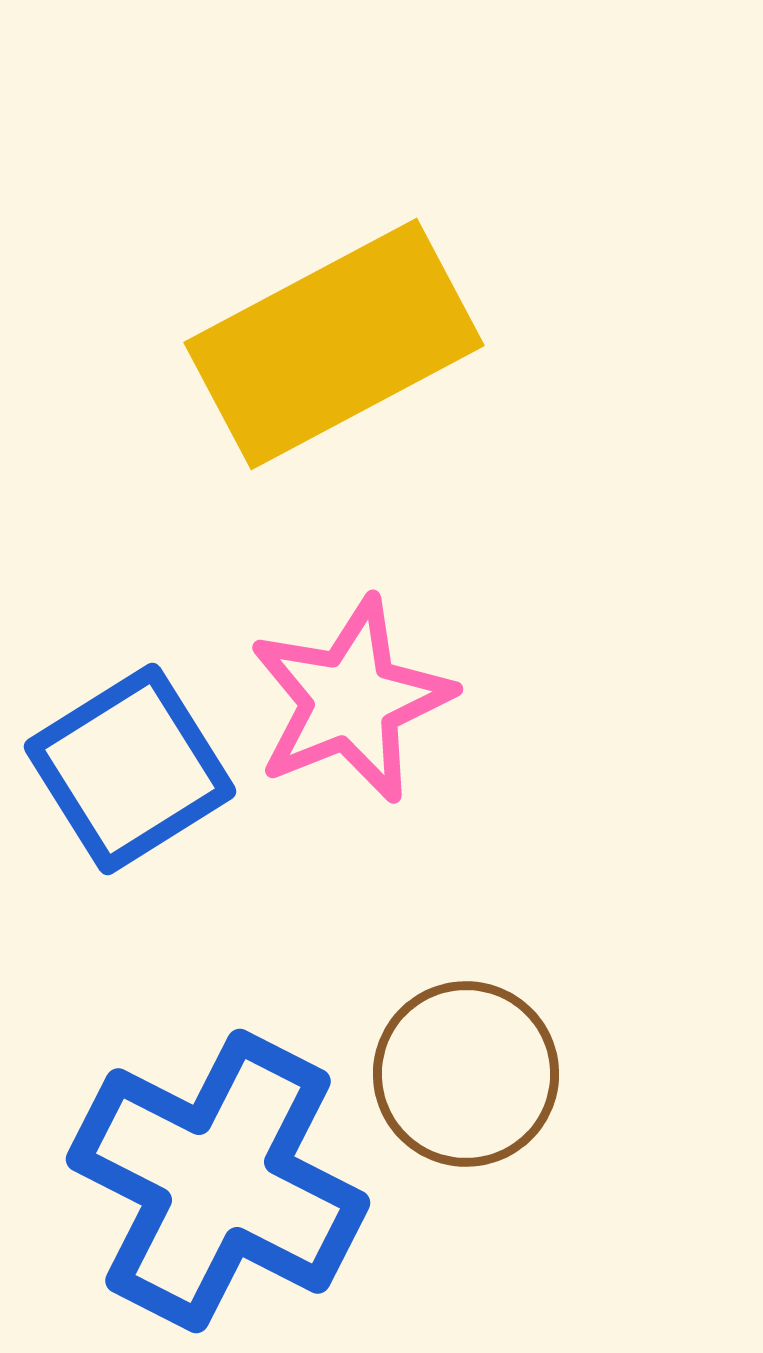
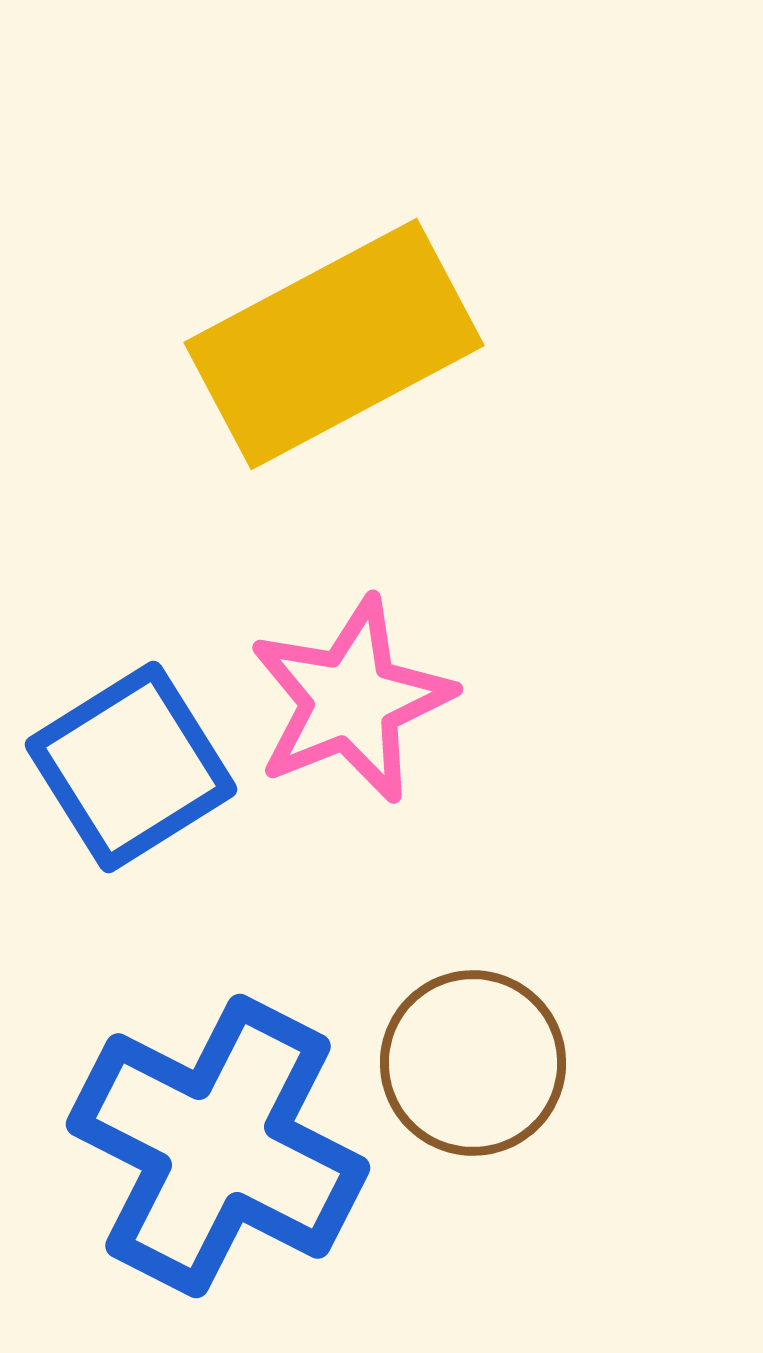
blue square: moved 1 px right, 2 px up
brown circle: moved 7 px right, 11 px up
blue cross: moved 35 px up
